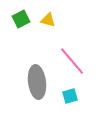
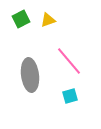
yellow triangle: rotated 35 degrees counterclockwise
pink line: moved 3 px left
gray ellipse: moved 7 px left, 7 px up
